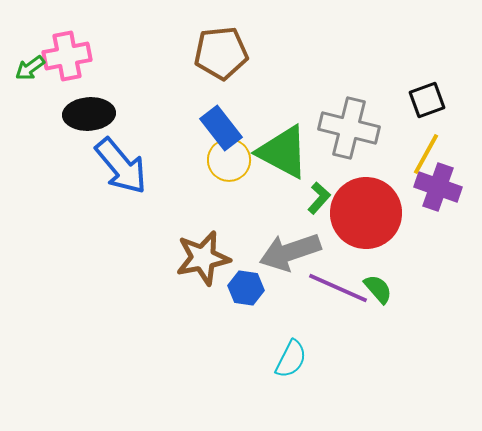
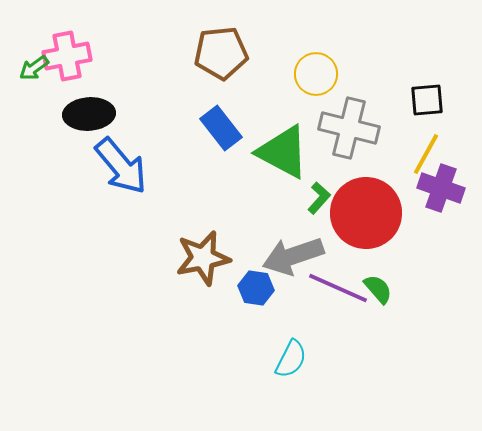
green arrow: moved 4 px right
black square: rotated 15 degrees clockwise
yellow circle: moved 87 px right, 86 px up
purple cross: moved 3 px right, 1 px down
gray arrow: moved 3 px right, 4 px down
blue hexagon: moved 10 px right
